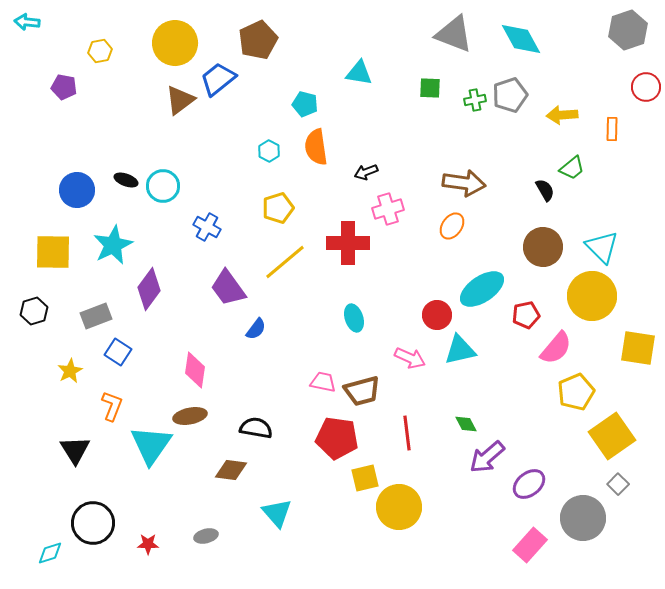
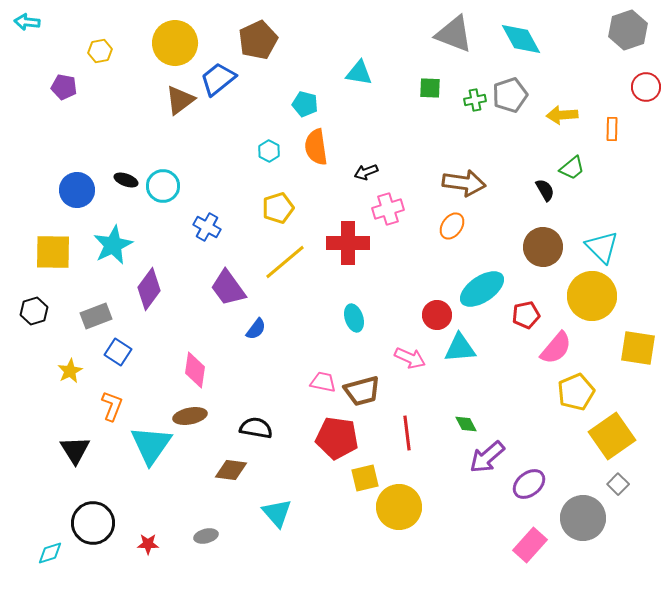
cyan triangle at (460, 350): moved 2 px up; rotated 8 degrees clockwise
